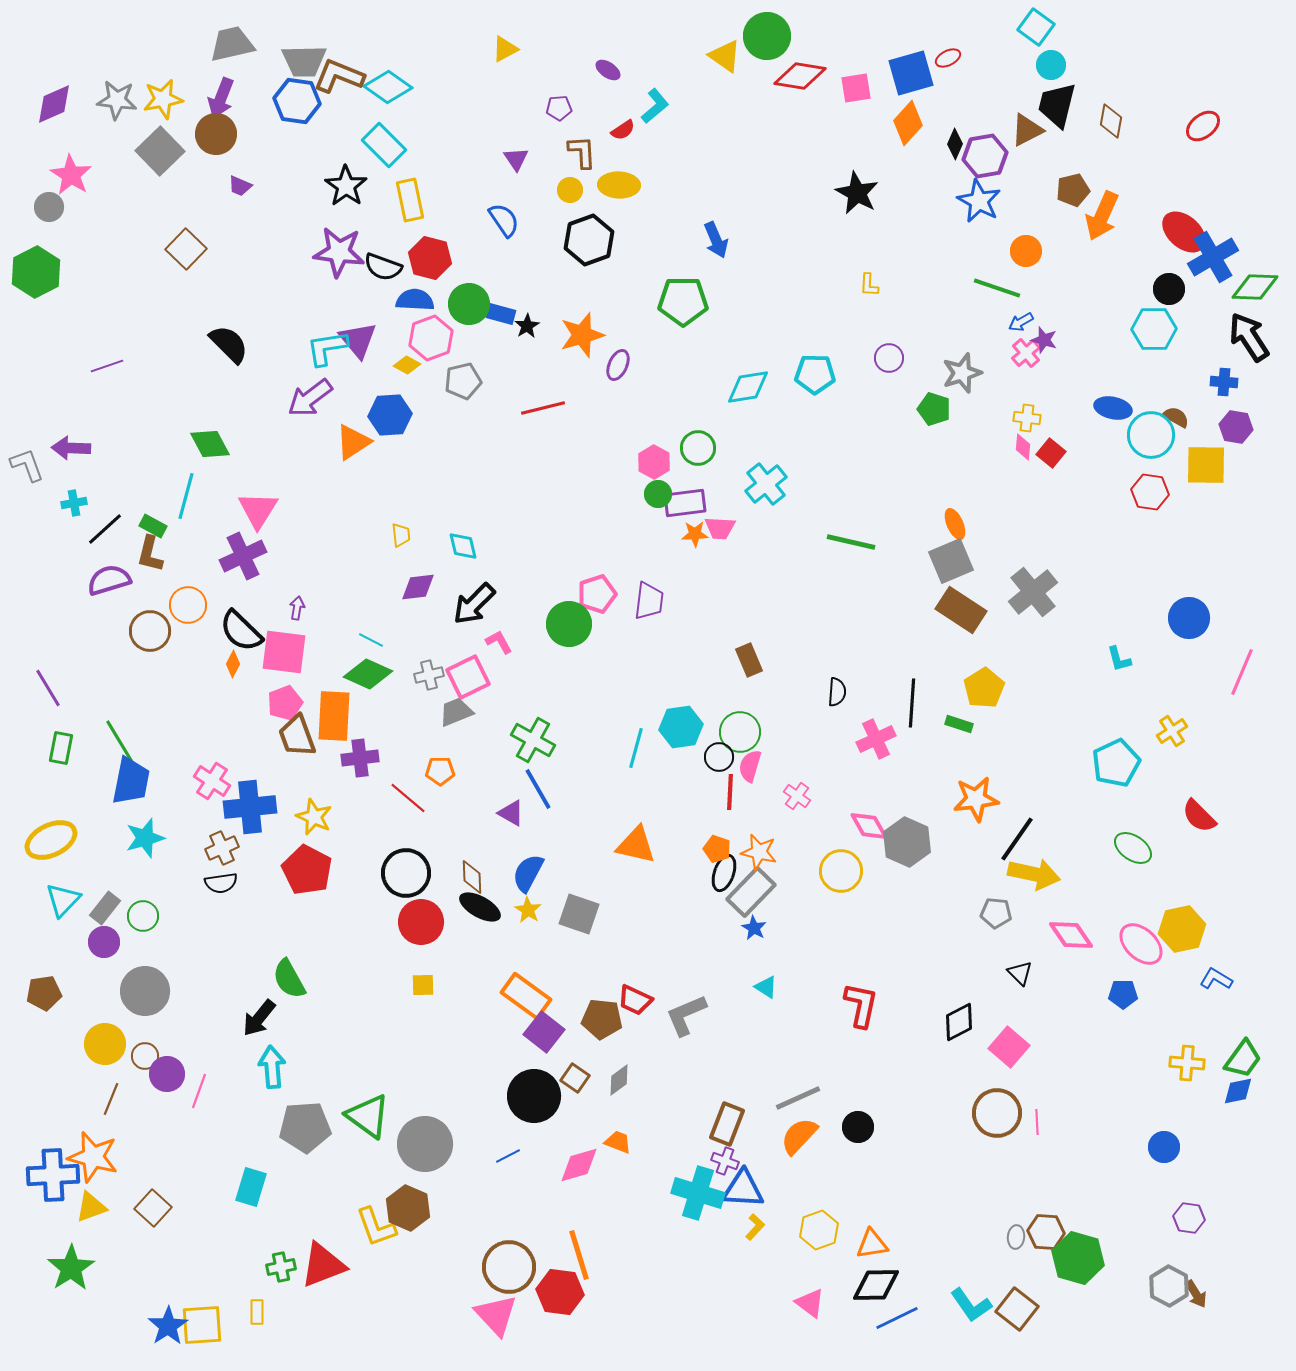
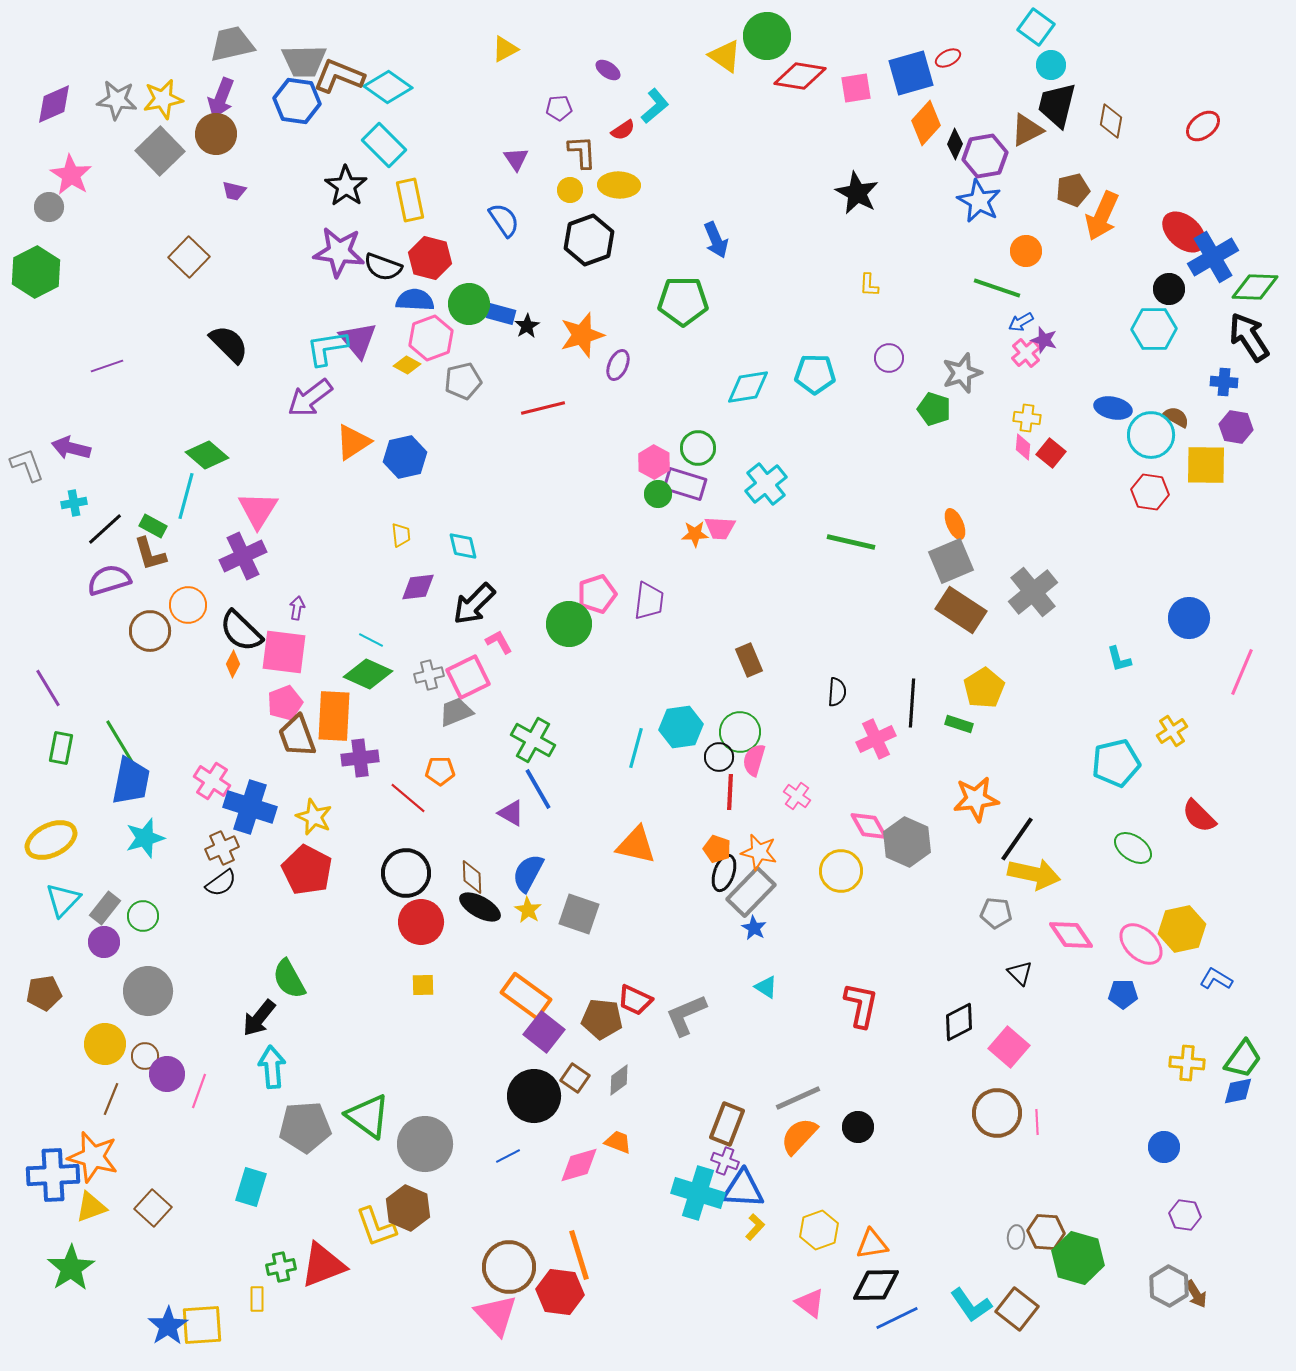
orange diamond at (908, 123): moved 18 px right
purple trapezoid at (240, 186): moved 6 px left, 5 px down; rotated 10 degrees counterclockwise
brown square at (186, 249): moved 3 px right, 8 px down
blue hexagon at (390, 415): moved 15 px right, 42 px down; rotated 9 degrees counterclockwise
green diamond at (210, 444): moved 3 px left, 11 px down; rotated 21 degrees counterclockwise
purple arrow at (71, 448): rotated 12 degrees clockwise
purple rectangle at (685, 503): moved 19 px up; rotated 24 degrees clockwise
brown L-shape at (150, 554): rotated 30 degrees counterclockwise
cyan pentagon at (1116, 763): rotated 12 degrees clockwise
pink semicircle at (750, 766): moved 4 px right, 6 px up
blue cross at (250, 807): rotated 24 degrees clockwise
black semicircle at (221, 883): rotated 28 degrees counterclockwise
gray circle at (145, 991): moved 3 px right
purple hexagon at (1189, 1218): moved 4 px left, 3 px up
yellow rectangle at (257, 1312): moved 13 px up
